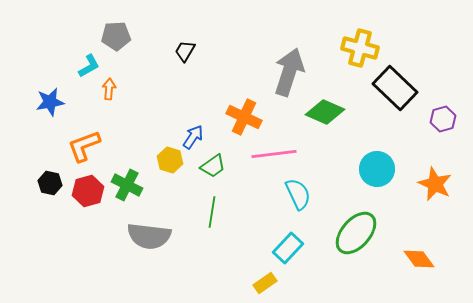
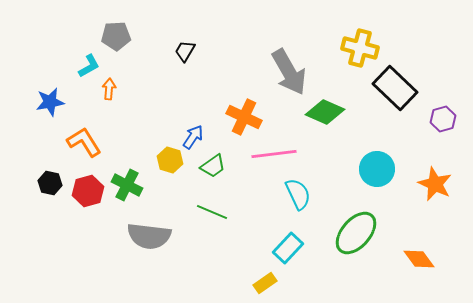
gray arrow: rotated 132 degrees clockwise
orange L-shape: moved 4 px up; rotated 78 degrees clockwise
green line: rotated 76 degrees counterclockwise
